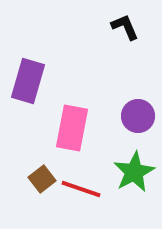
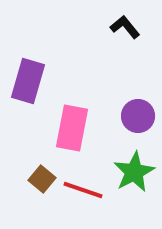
black L-shape: rotated 16 degrees counterclockwise
brown square: rotated 12 degrees counterclockwise
red line: moved 2 px right, 1 px down
